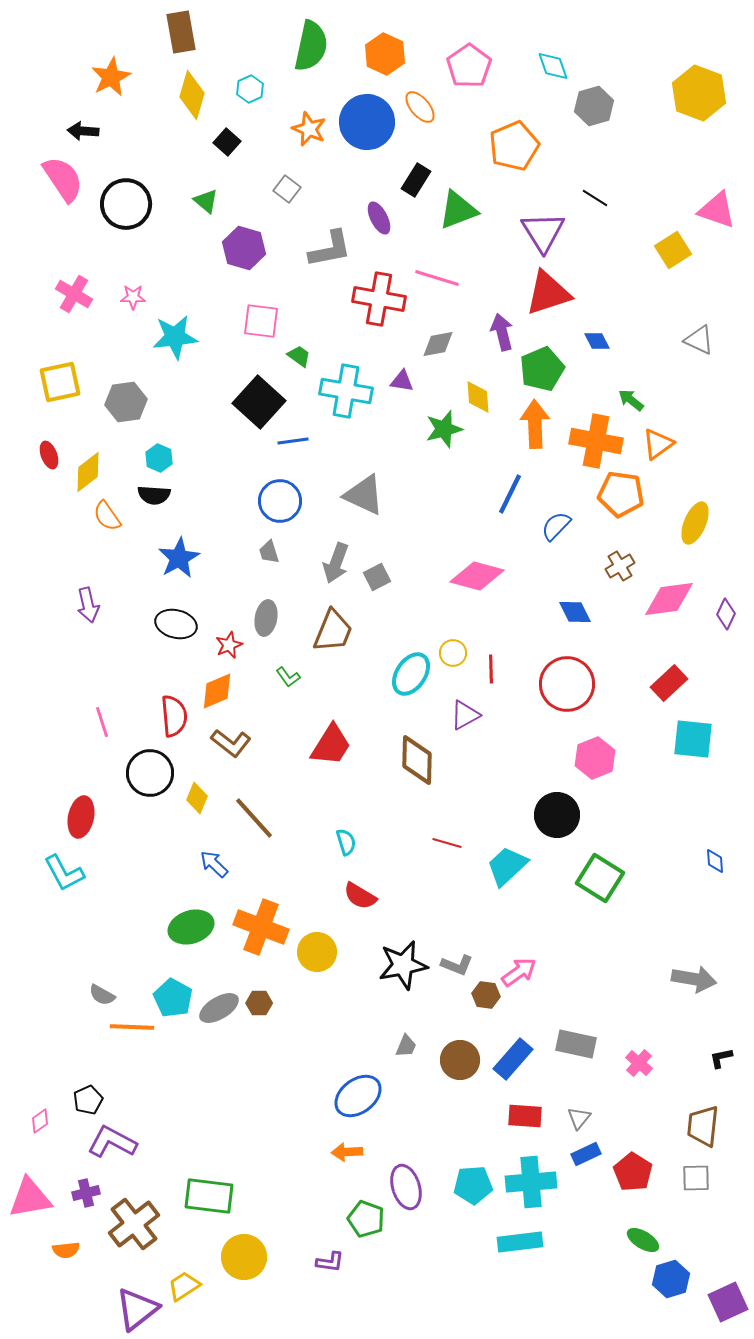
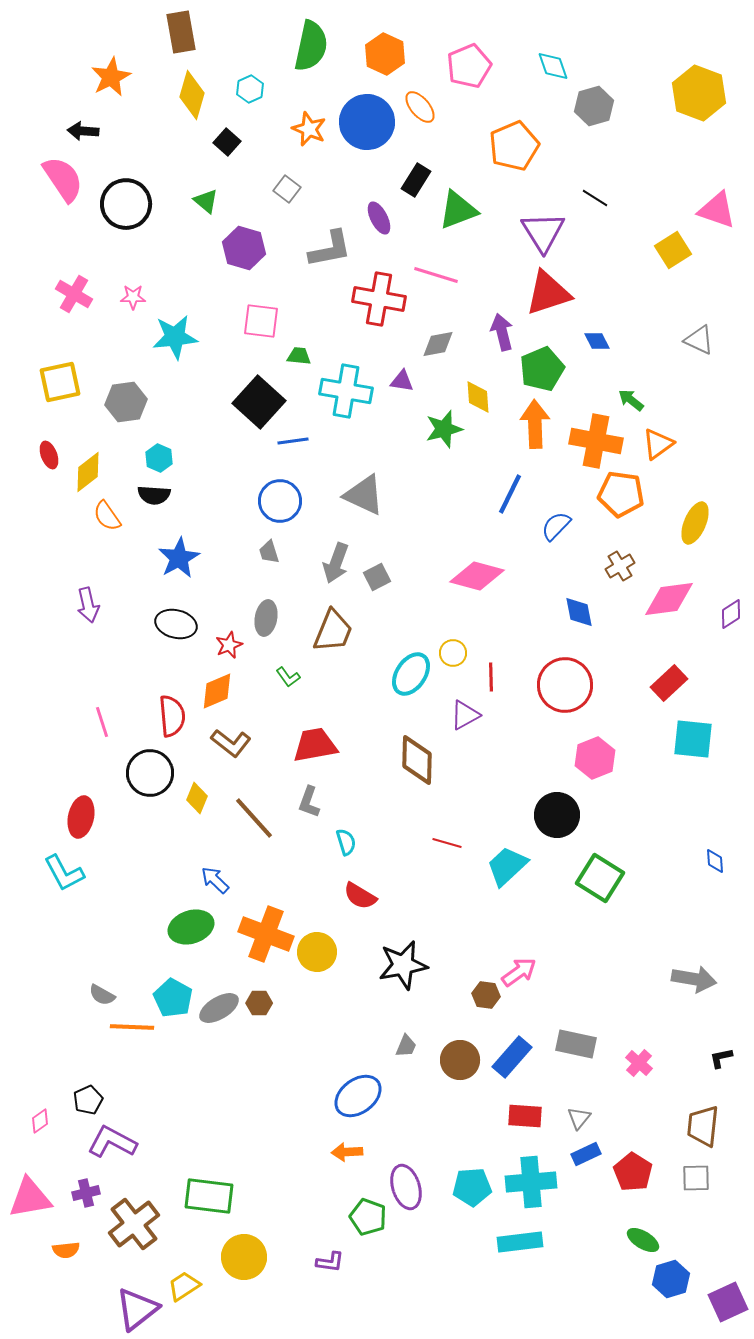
pink pentagon at (469, 66): rotated 12 degrees clockwise
pink line at (437, 278): moved 1 px left, 3 px up
green trapezoid at (299, 356): rotated 30 degrees counterclockwise
blue diamond at (575, 612): moved 4 px right; rotated 16 degrees clockwise
purple diamond at (726, 614): moved 5 px right; rotated 32 degrees clockwise
red line at (491, 669): moved 8 px down
red circle at (567, 684): moved 2 px left, 1 px down
red semicircle at (174, 716): moved 2 px left
red trapezoid at (331, 745): moved 16 px left; rotated 132 degrees counterclockwise
blue arrow at (214, 864): moved 1 px right, 16 px down
orange cross at (261, 927): moved 5 px right, 7 px down
gray L-shape at (457, 965): moved 148 px left, 163 px up; rotated 88 degrees clockwise
blue rectangle at (513, 1059): moved 1 px left, 2 px up
cyan pentagon at (473, 1185): moved 1 px left, 2 px down
green pentagon at (366, 1219): moved 2 px right, 2 px up
